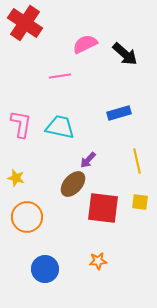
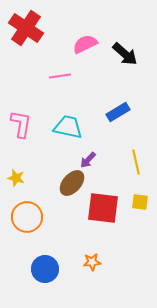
red cross: moved 1 px right, 5 px down
blue rectangle: moved 1 px left, 1 px up; rotated 15 degrees counterclockwise
cyan trapezoid: moved 8 px right
yellow line: moved 1 px left, 1 px down
brown ellipse: moved 1 px left, 1 px up
orange star: moved 6 px left, 1 px down
